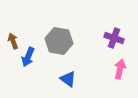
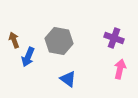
brown arrow: moved 1 px right, 1 px up
